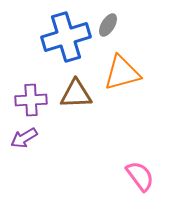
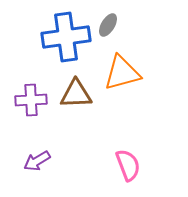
blue cross: rotated 9 degrees clockwise
purple arrow: moved 13 px right, 23 px down
pink semicircle: moved 12 px left, 11 px up; rotated 16 degrees clockwise
